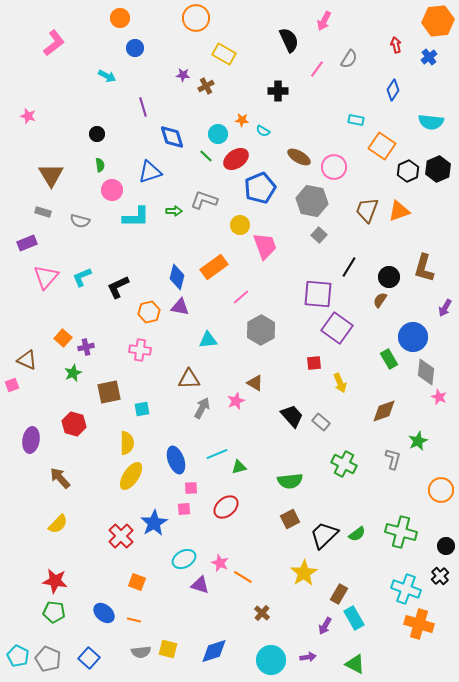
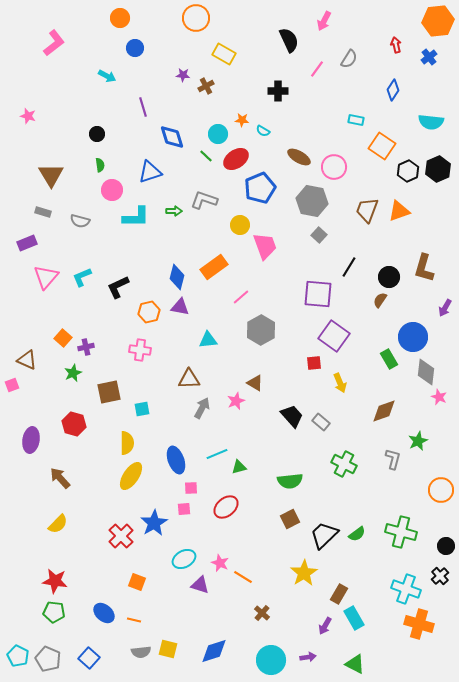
purple square at (337, 328): moved 3 px left, 8 px down
